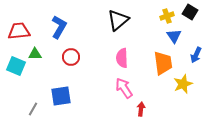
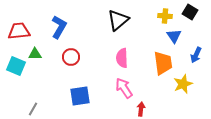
yellow cross: moved 2 px left; rotated 24 degrees clockwise
blue square: moved 19 px right
